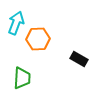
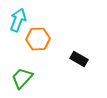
cyan arrow: moved 2 px right, 3 px up
green trapezoid: rotated 140 degrees counterclockwise
